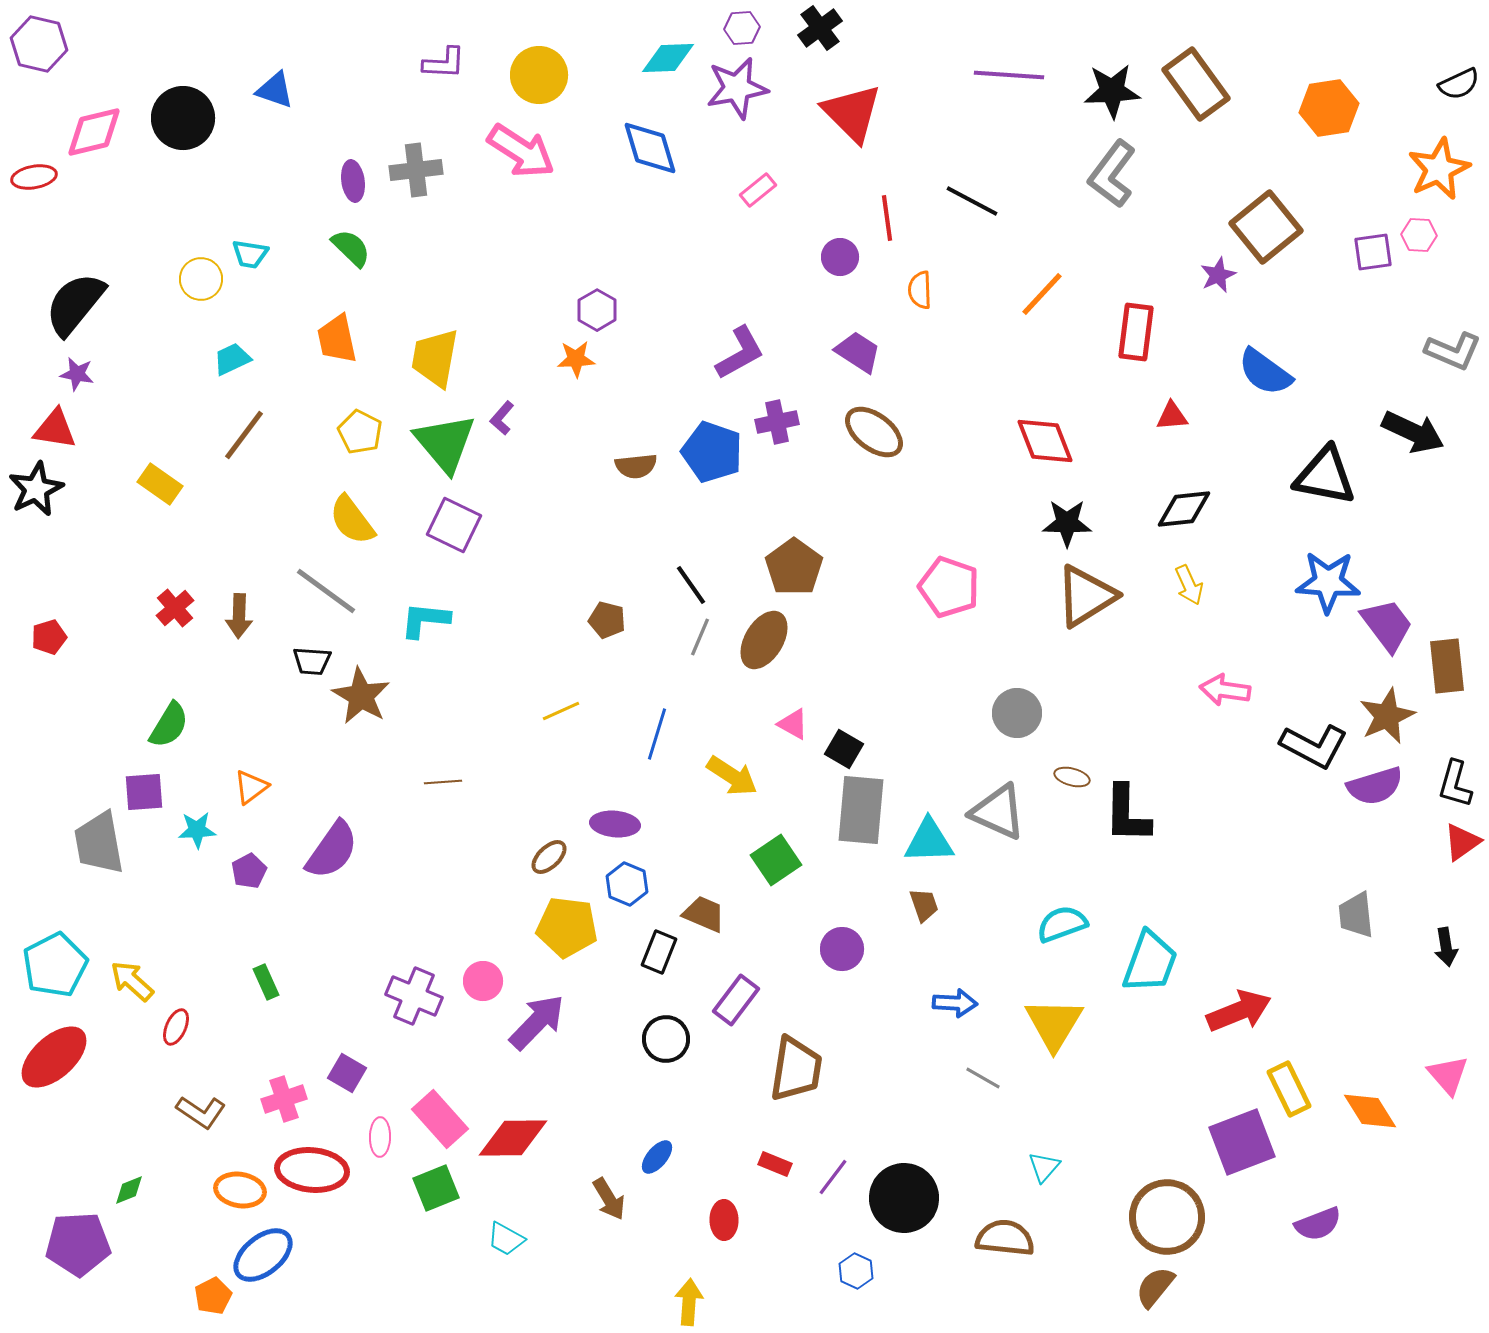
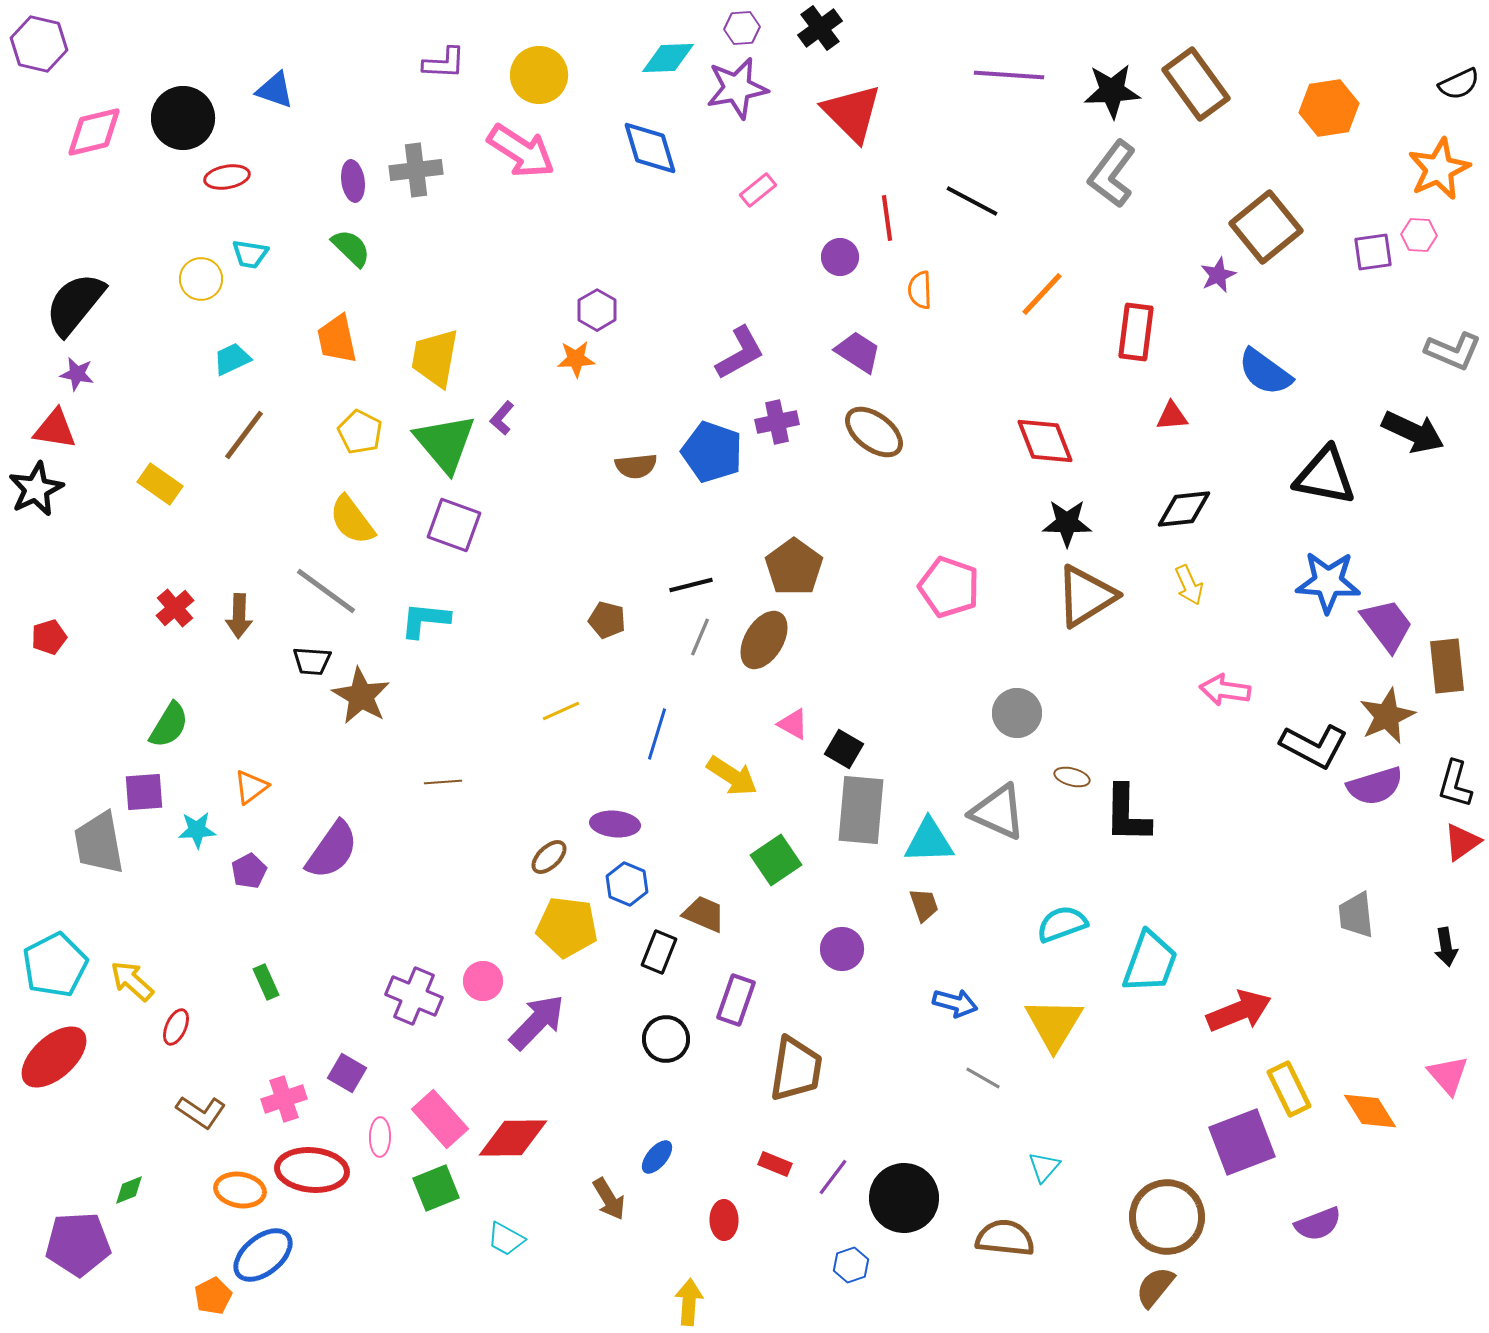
red ellipse at (34, 177): moved 193 px right
purple square at (454, 525): rotated 6 degrees counterclockwise
black line at (691, 585): rotated 69 degrees counterclockwise
purple rectangle at (736, 1000): rotated 18 degrees counterclockwise
blue arrow at (955, 1003): rotated 12 degrees clockwise
blue hexagon at (856, 1271): moved 5 px left, 6 px up; rotated 16 degrees clockwise
